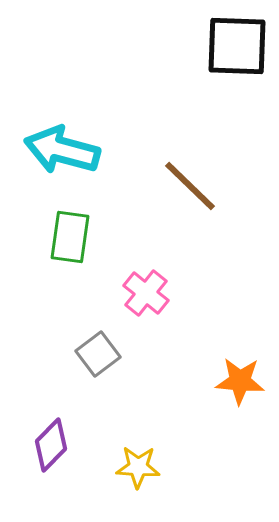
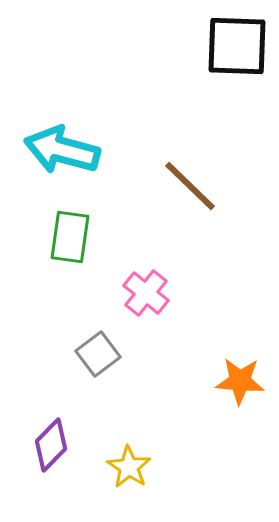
yellow star: moved 9 px left; rotated 30 degrees clockwise
